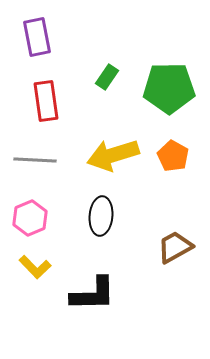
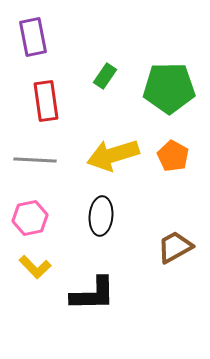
purple rectangle: moved 4 px left
green rectangle: moved 2 px left, 1 px up
pink hexagon: rotated 12 degrees clockwise
